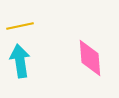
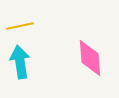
cyan arrow: moved 1 px down
